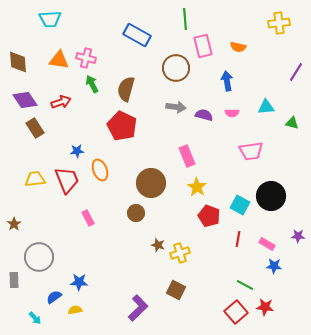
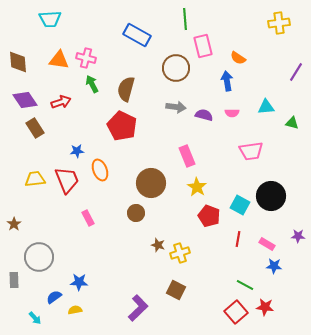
orange semicircle at (238, 47): moved 11 px down; rotated 21 degrees clockwise
